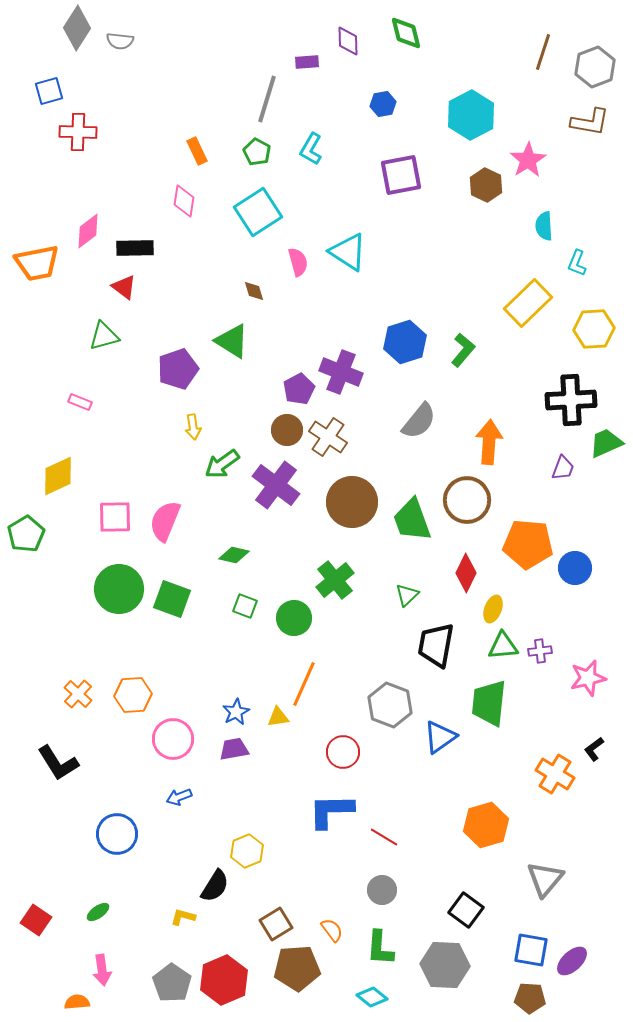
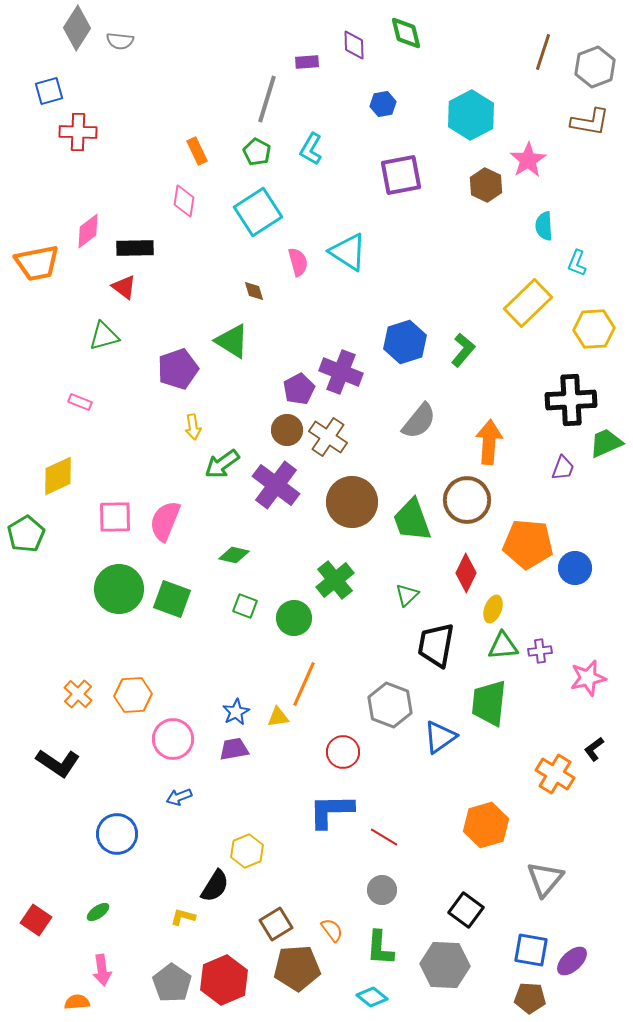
purple diamond at (348, 41): moved 6 px right, 4 px down
black L-shape at (58, 763): rotated 24 degrees counterclockwise
